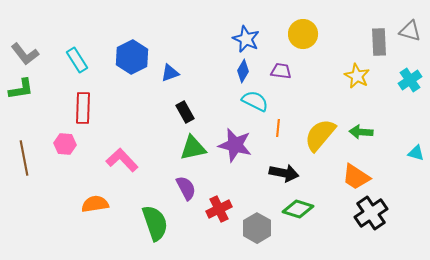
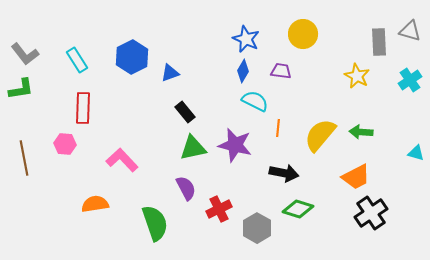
black rectangle: rotated 10 degrees counterclockwise
orange trapezoid: rotated 60 degrees counterclockwise
